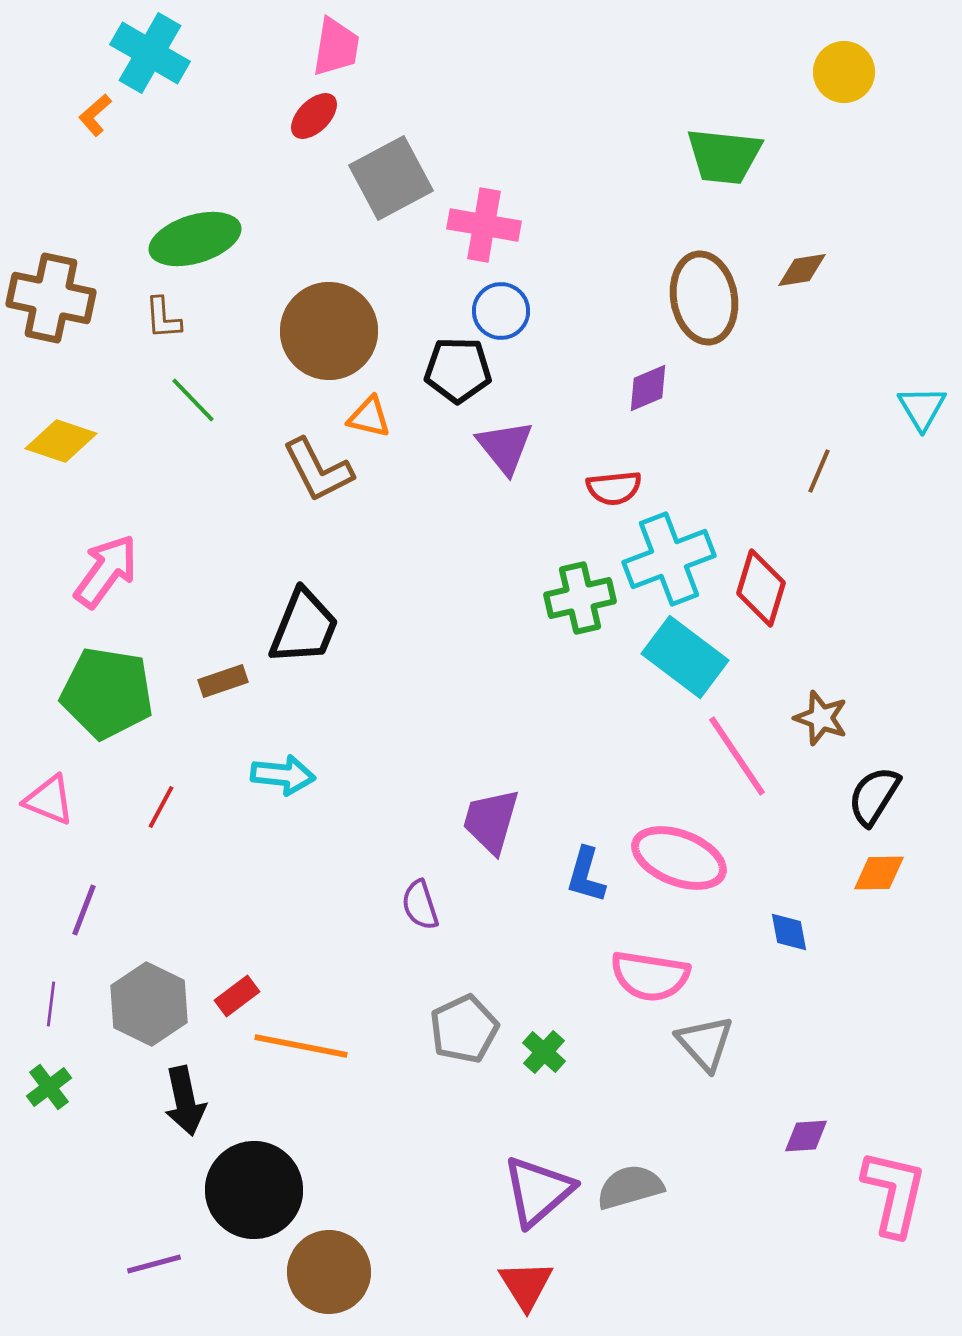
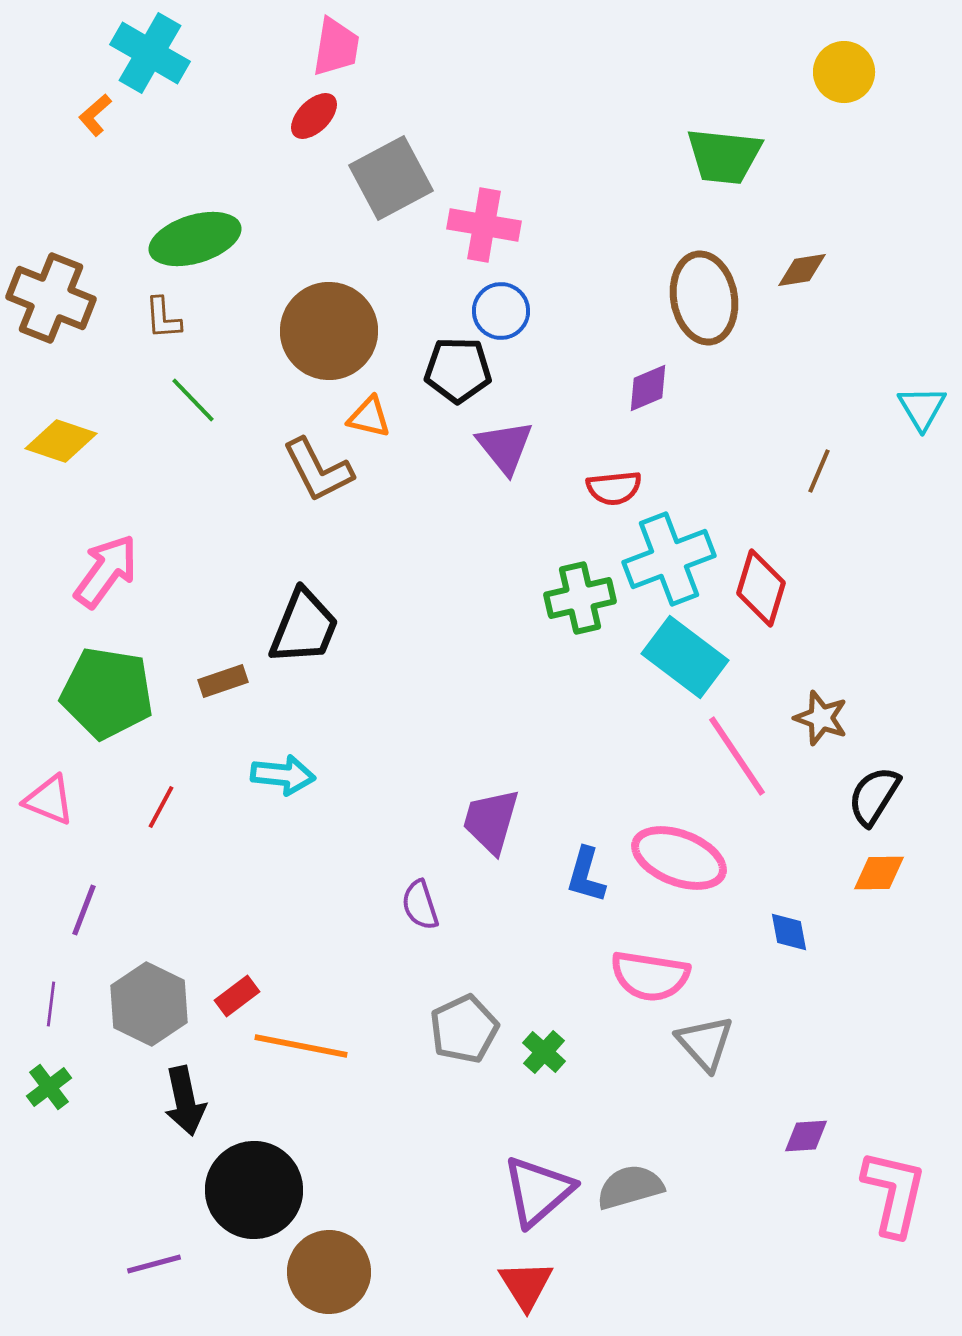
brown cross at (51, 298): rotated 10 degrees clockwise
